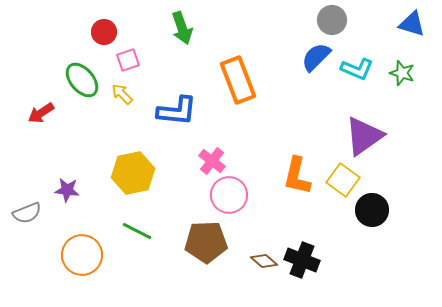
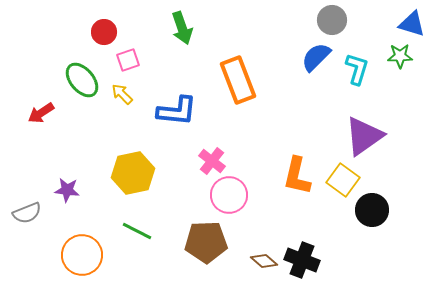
cyan L-shape: rotated 96 degrees counterclockwise
green star: moved 2 px left, 17 px up; rotated 20 degrees counterclockwise
